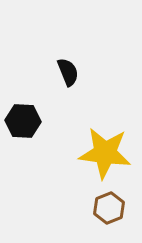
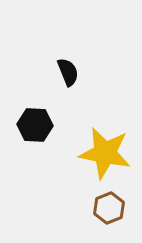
black hexagon: moved 12 px right, 4 px down
yellow star: rotated 4 degrees clockwise
